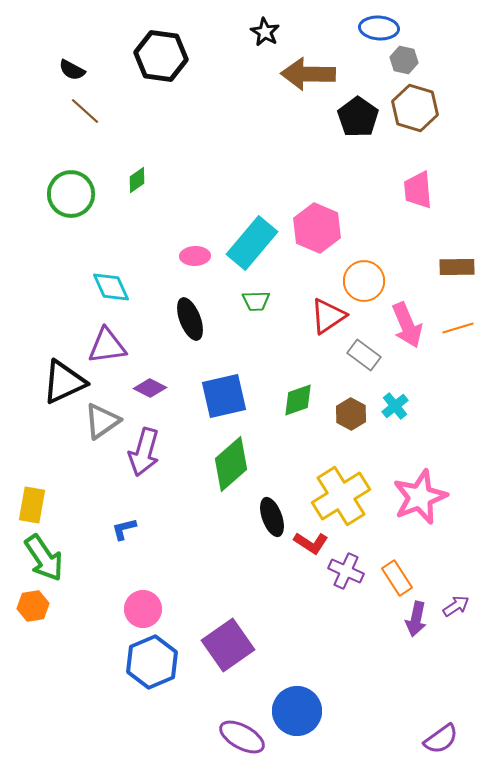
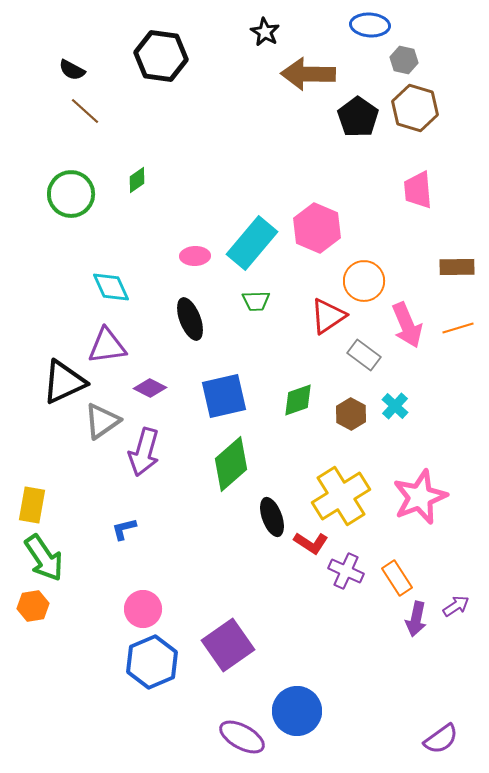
blue ellipse at (379, 28): moved 9 px left, 3 px up
cyan cross at (395, 406): rotated 8 degrees counterclockwise
